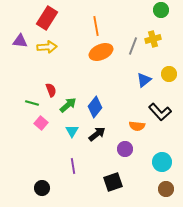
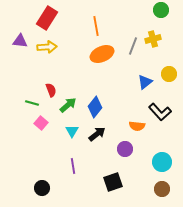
orange ellipse: moved 1 px right, 2 px down
blue triangle: moved 1 px right, 2 px down
brown circle: moved 4 px left
